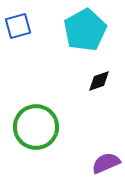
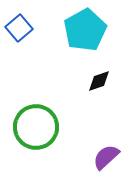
blue square: moved 1 px right, 2 px down; rotated 24 degrees counterclockwise
purple semicircle: moved 6 px up; rotated 20 degrees counterclockwise
